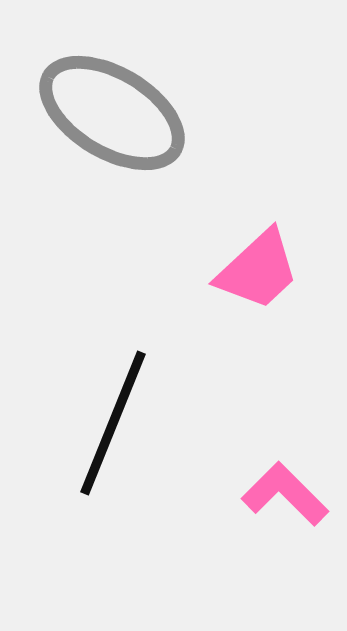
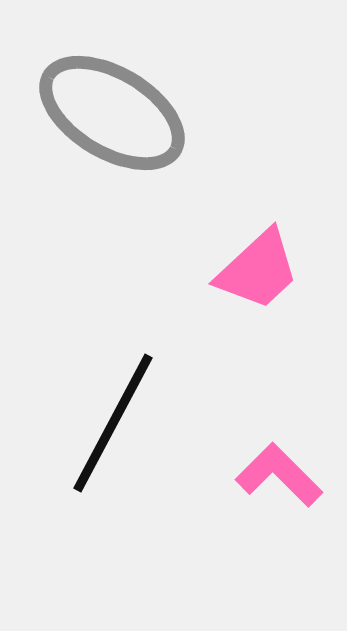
black line: rotated 6 degrees clockwise
pink L-shape: moved 6 px left, 19 px up
